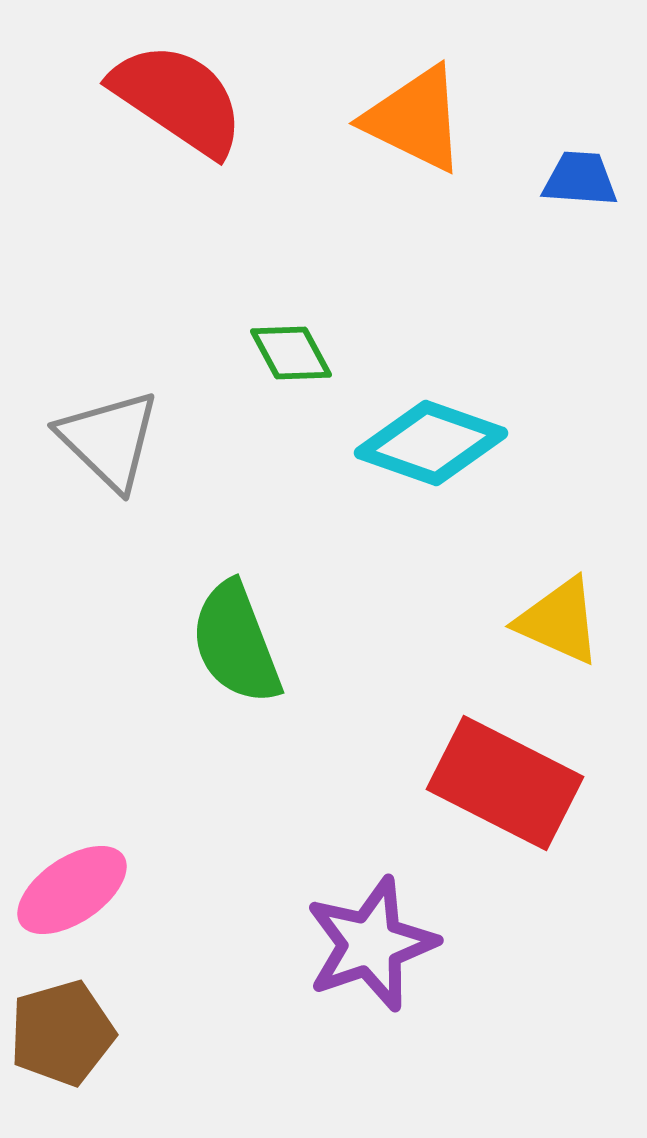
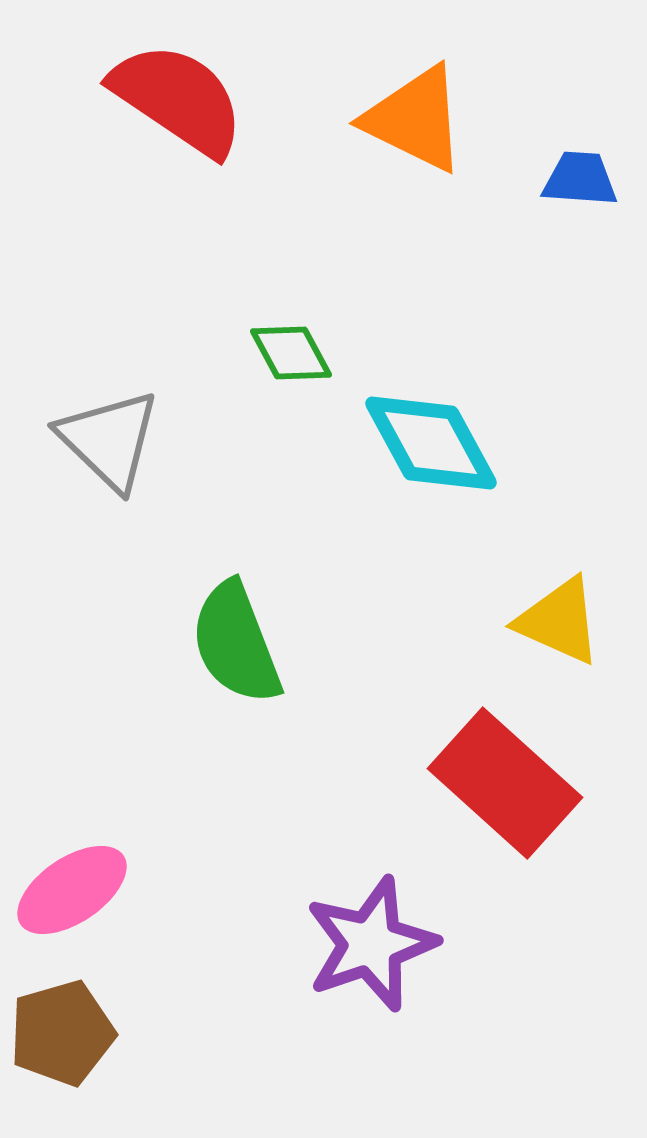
cyan diamond: rotated 42 degrees clockwise
red rectangle: rotated 15 degrees clockwise
